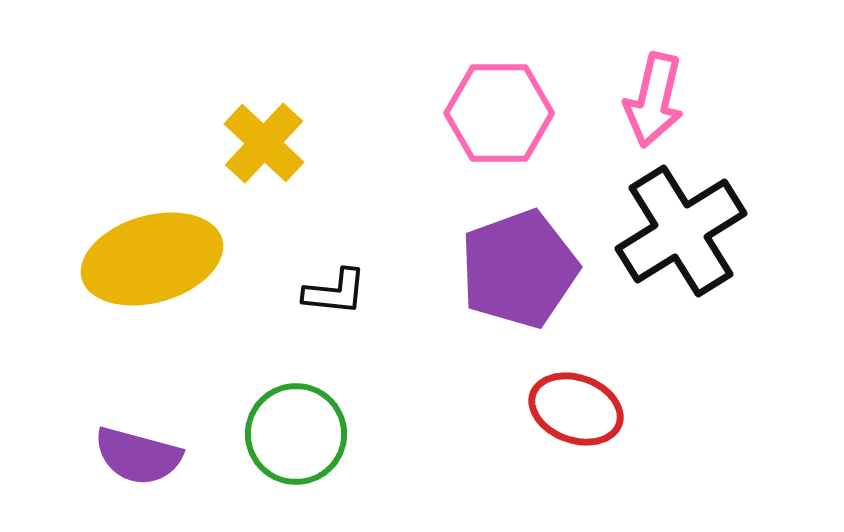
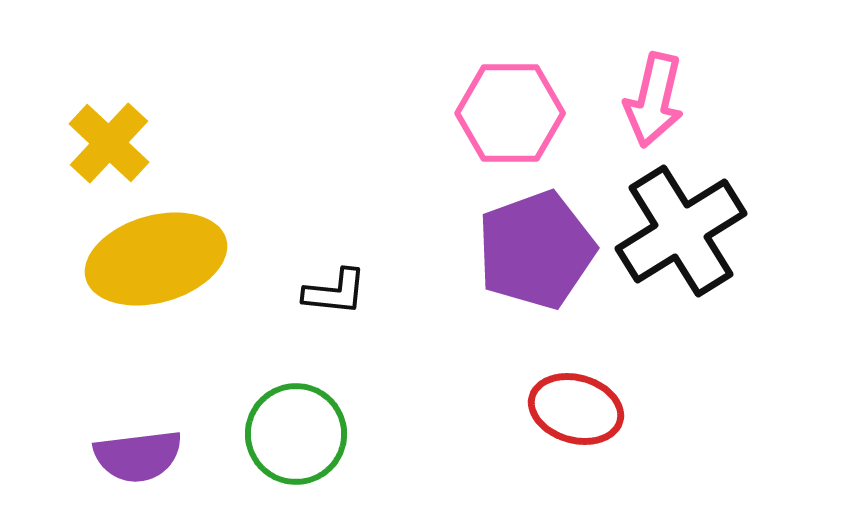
pink hexagon: moved 11 px right
yellow cross: moved 155 px left
yellow ellipse: moved 4 px right
purple pentagon: moved 17 px right, 19 px up
red ellipse: rotated 4 degrees counterclockwise
purple semicircle: rotated 22 degrees counterclockwise
